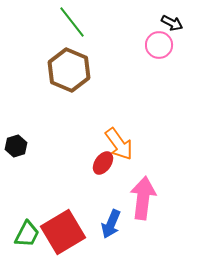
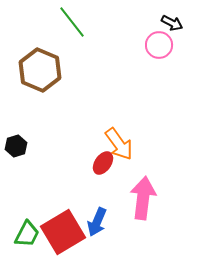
brown hexagon: moved 29 px left
blue arrow: moved 14 px left, 2 px up
